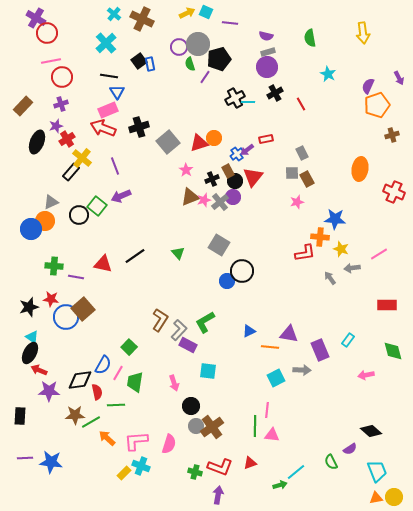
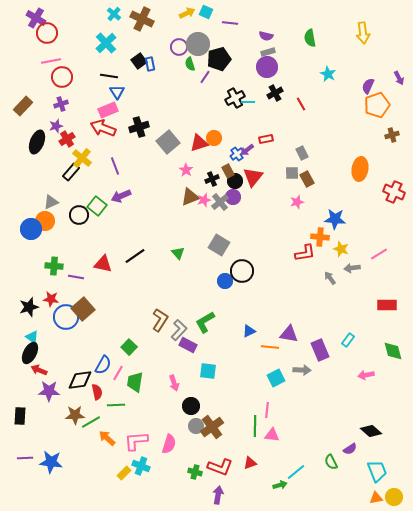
blue circle at (227, 281): moved 2 px left
